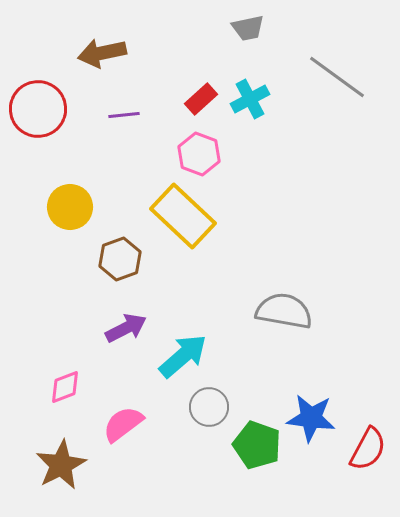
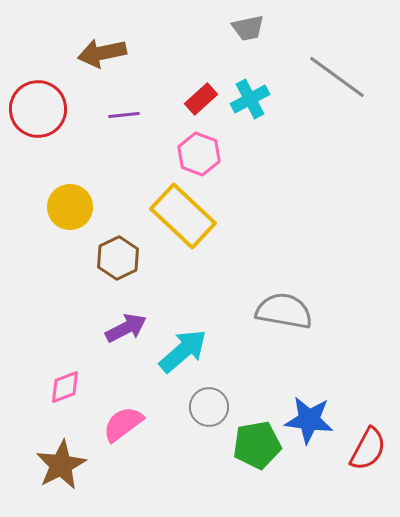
brown hexagon: moved 2 px left, 1 px up; rotated 6 degrees counterclockwise
cyan arrow: moved 5 px up
blue star: moved 2 px left, 2 px down
green pentagon: rotated 30 degrees counterclockwise
